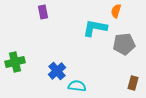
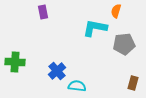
green cross: rotated 18 degrees clockwise
